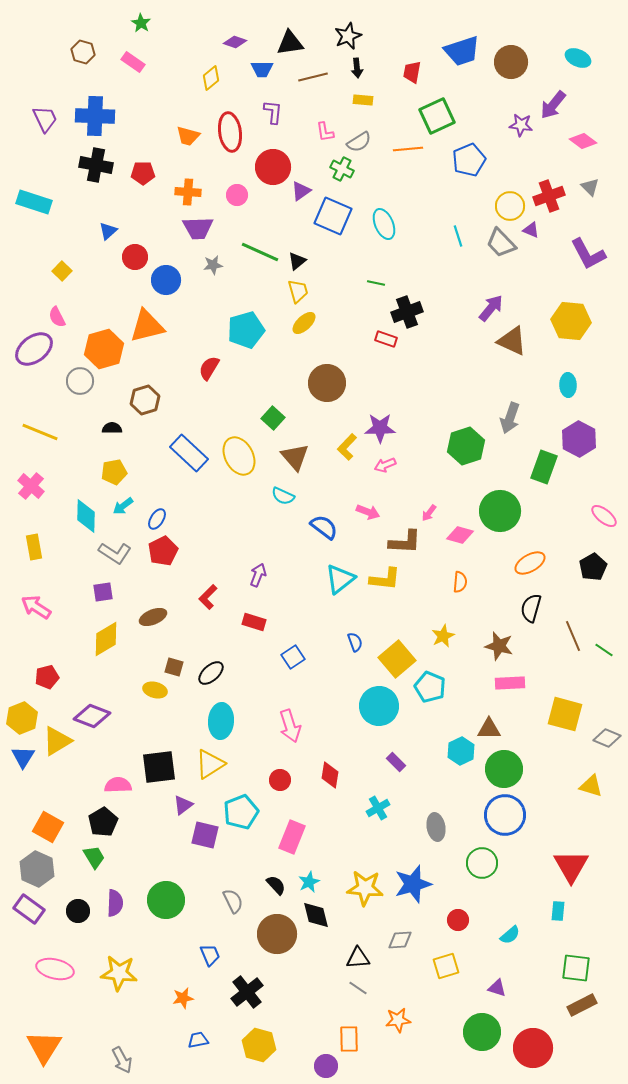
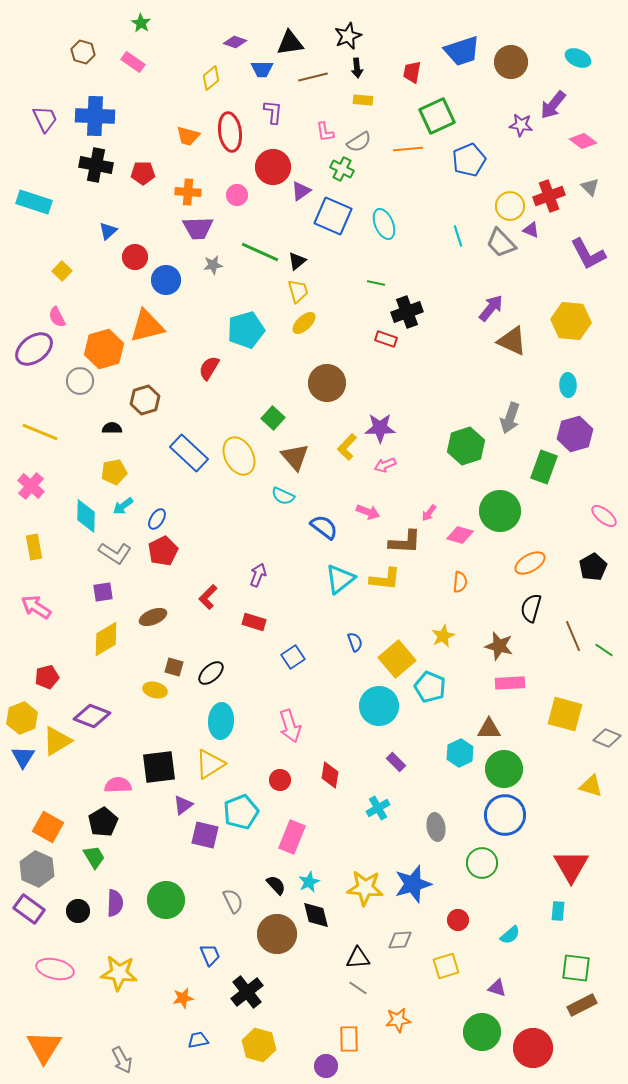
purple hexagon at (579, 439): moved 4 px left, 5 px up; rotated 16 degrees clockwise
cyan hexagon at (461, 751): moved 1 px left, 2 px down
